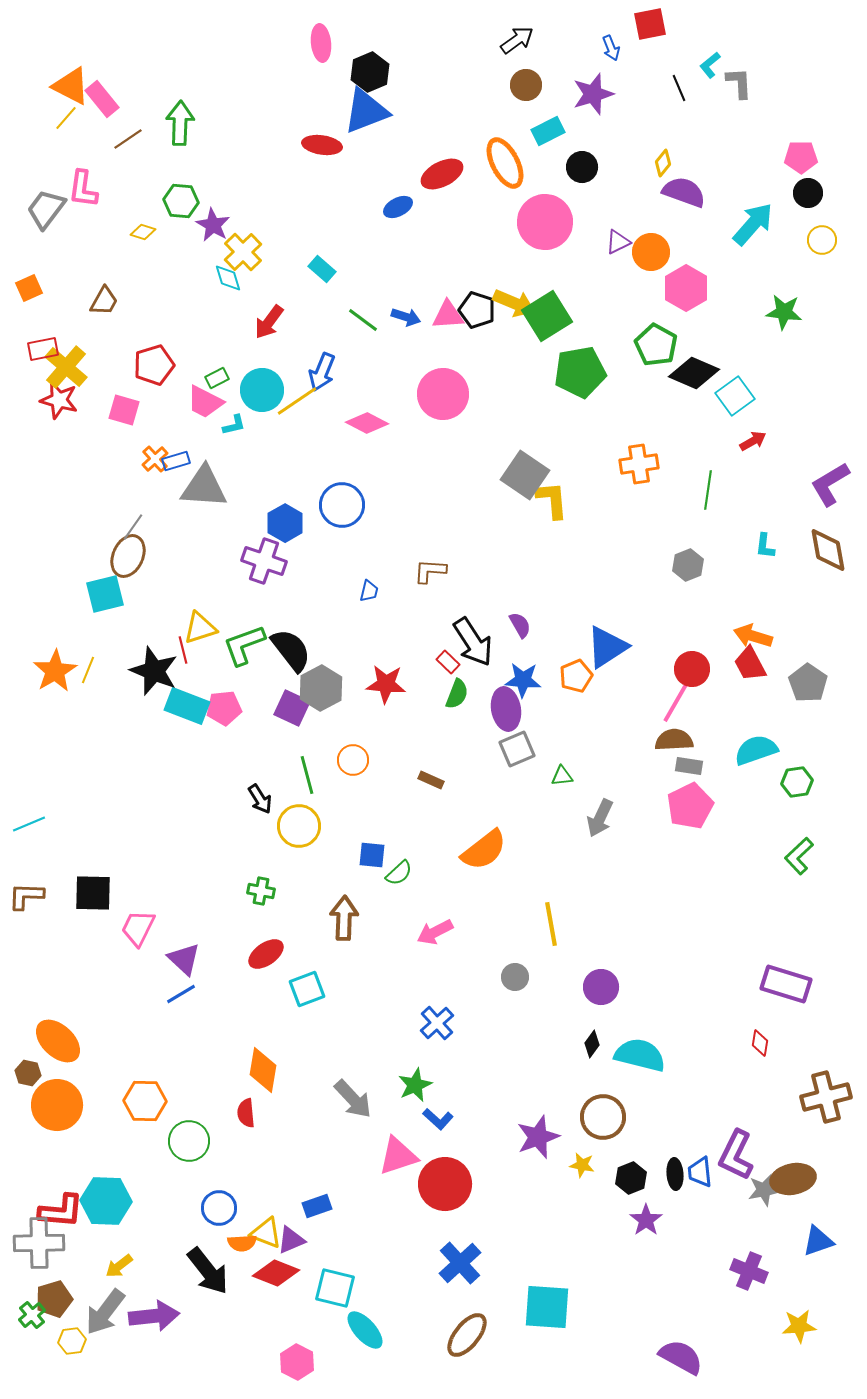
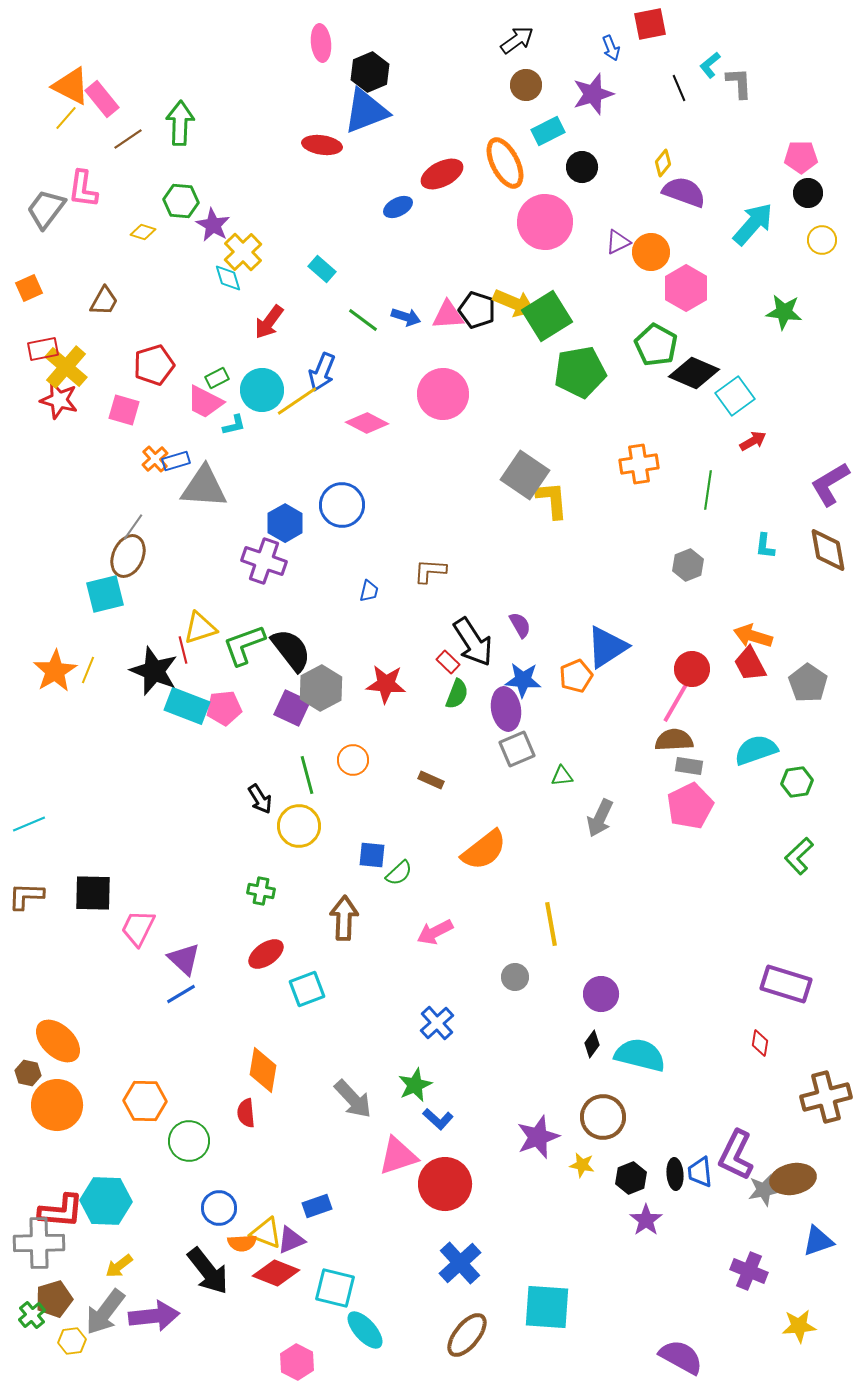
purple circle at (601, 987): moved 7 px down
